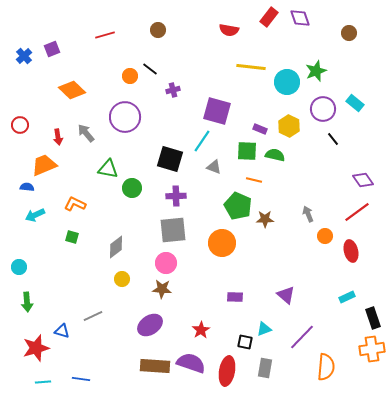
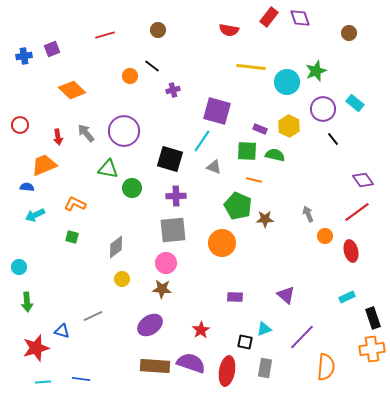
blue cross at (24, 56): rotated 35 degrees clockwise
black line at (150, 69): moved 2 px right, 3 px up
purple circle at (125, 117): moved 1 px left, 14 px down
